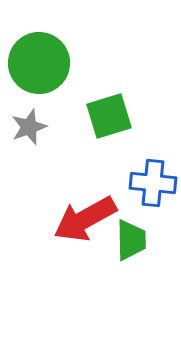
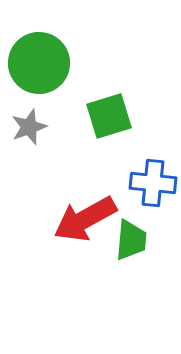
green trapezoid: rotated 6 degrees clockwise
